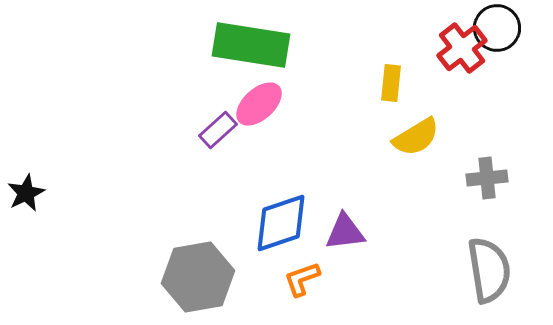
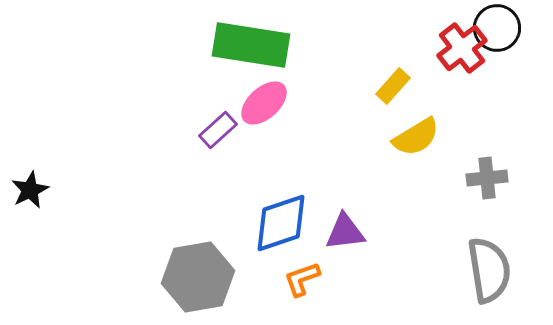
yellow rectangle: moved 2 px right, 3 px down; rotated 36 degrees clockwise
pink ellipse: moved 5 px right, 1 px up
black star: moved 4 px right, 3 px up
